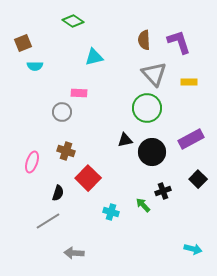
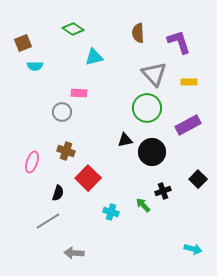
green diamond: moved 8 px down
brown semicircle: moved 6 px left, 7 px up
purple rectangle: moved 3 px left, 14 px up
